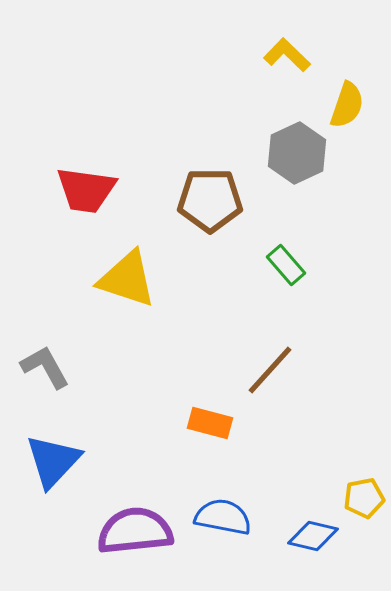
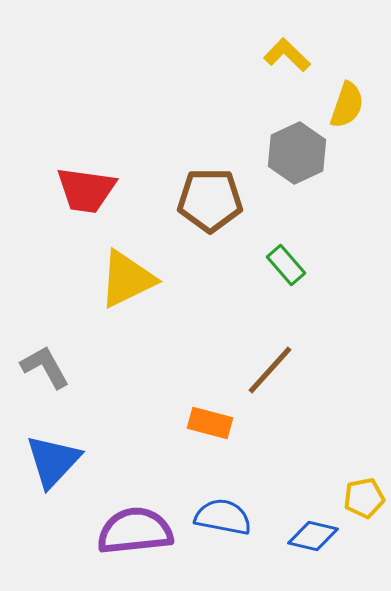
yellow triangle: rotated 44 degrees counterclockwise
